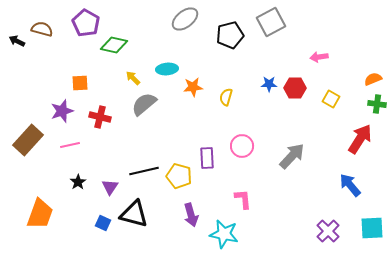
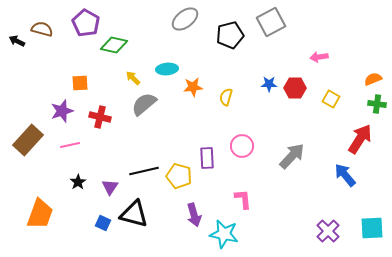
blue arrow: moved 5 px left, 10 px up
purple arrow: moved 3 px right
